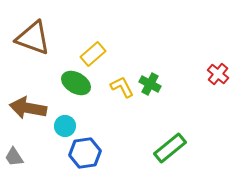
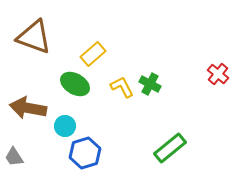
brown triangle: moved 1 px right, 1 px up
green ellipse: moved 1 px left, 1 px down
blue hexagon: rotated 8 degrees counterclockwise
